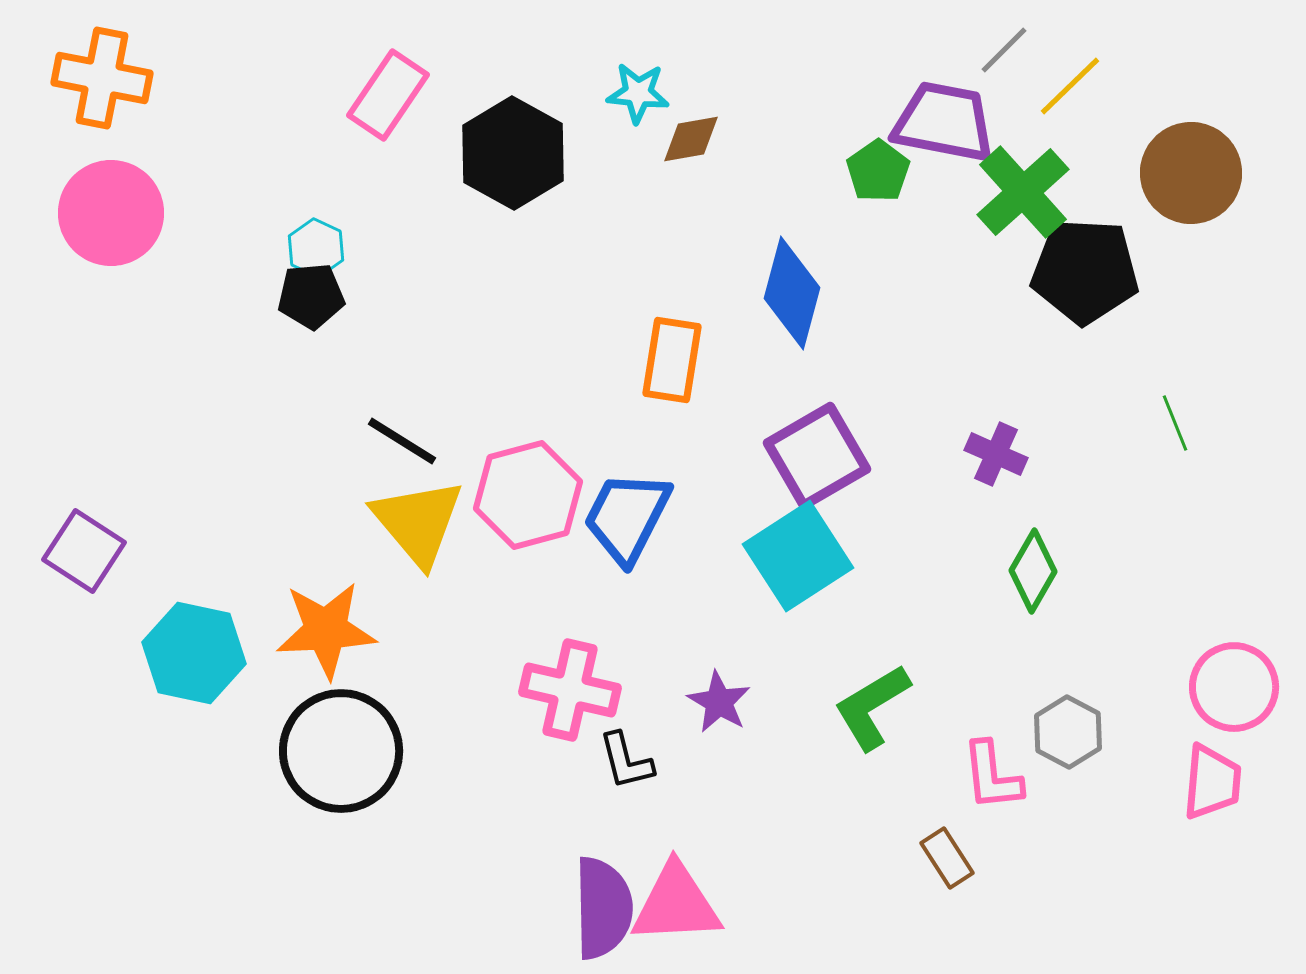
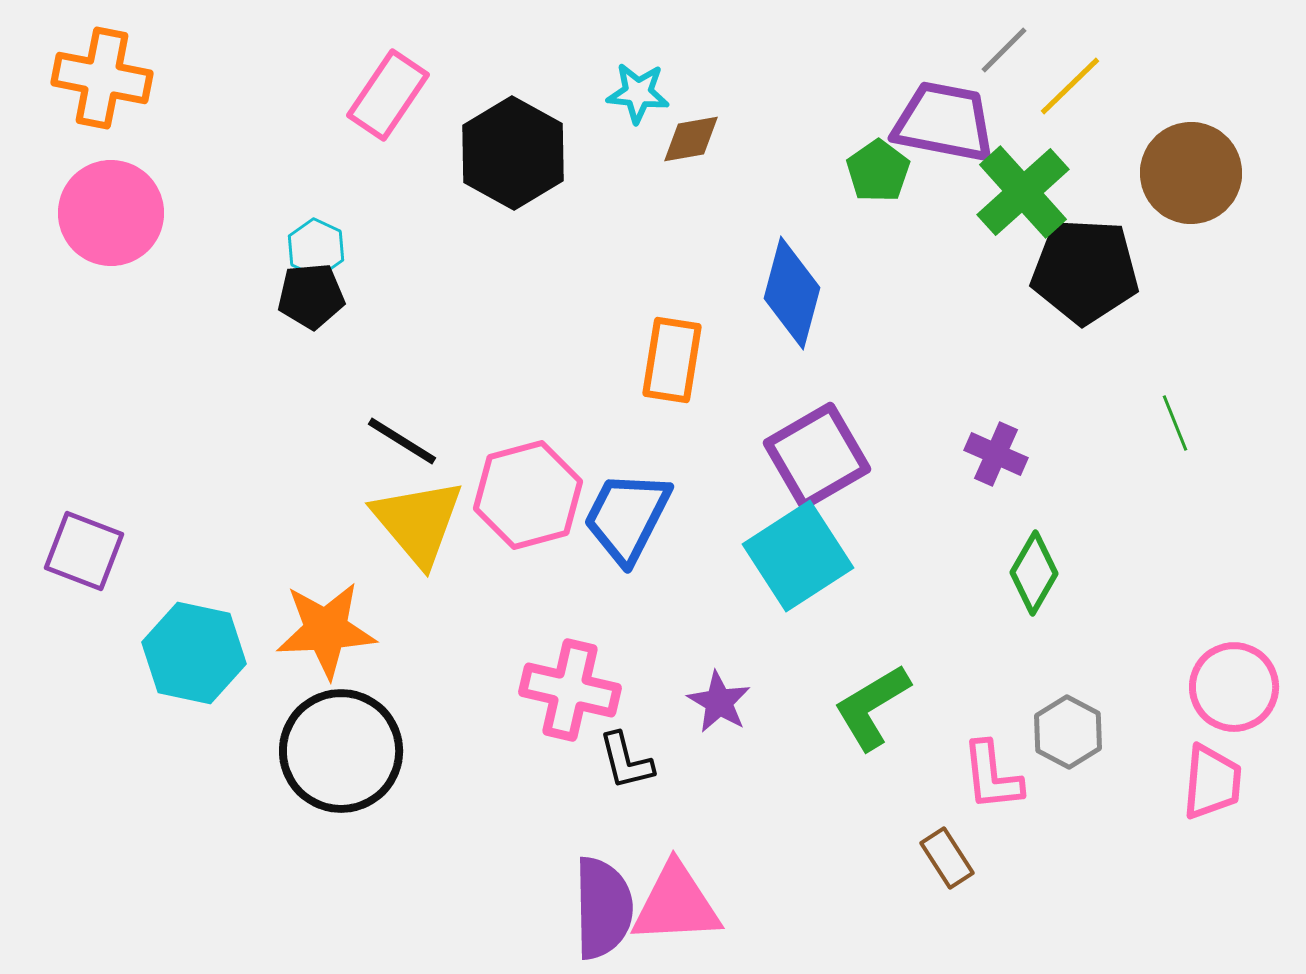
purple square at (84, 551): rotated 12 degrees counterclockwise
green diamond at (1033, 571): moved 1 px right, 2 px down
